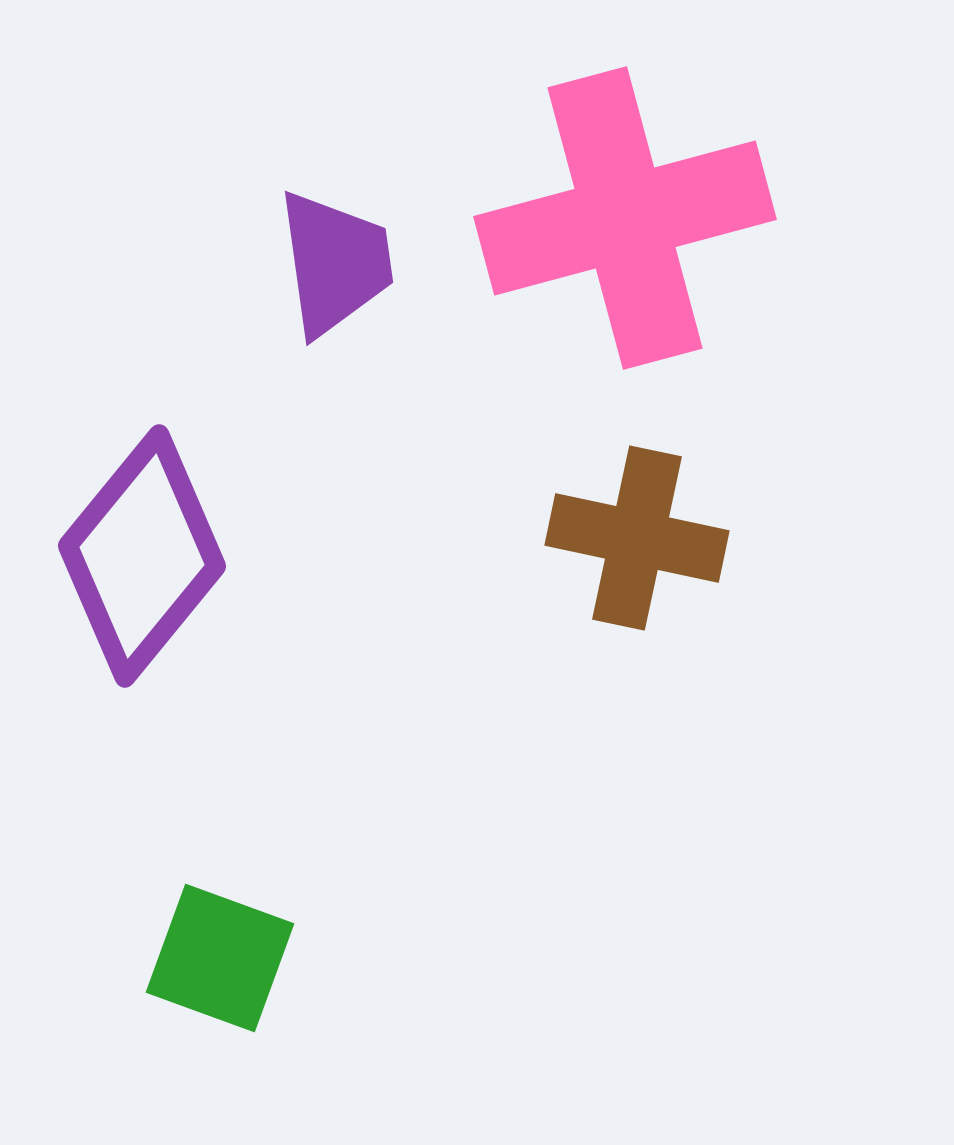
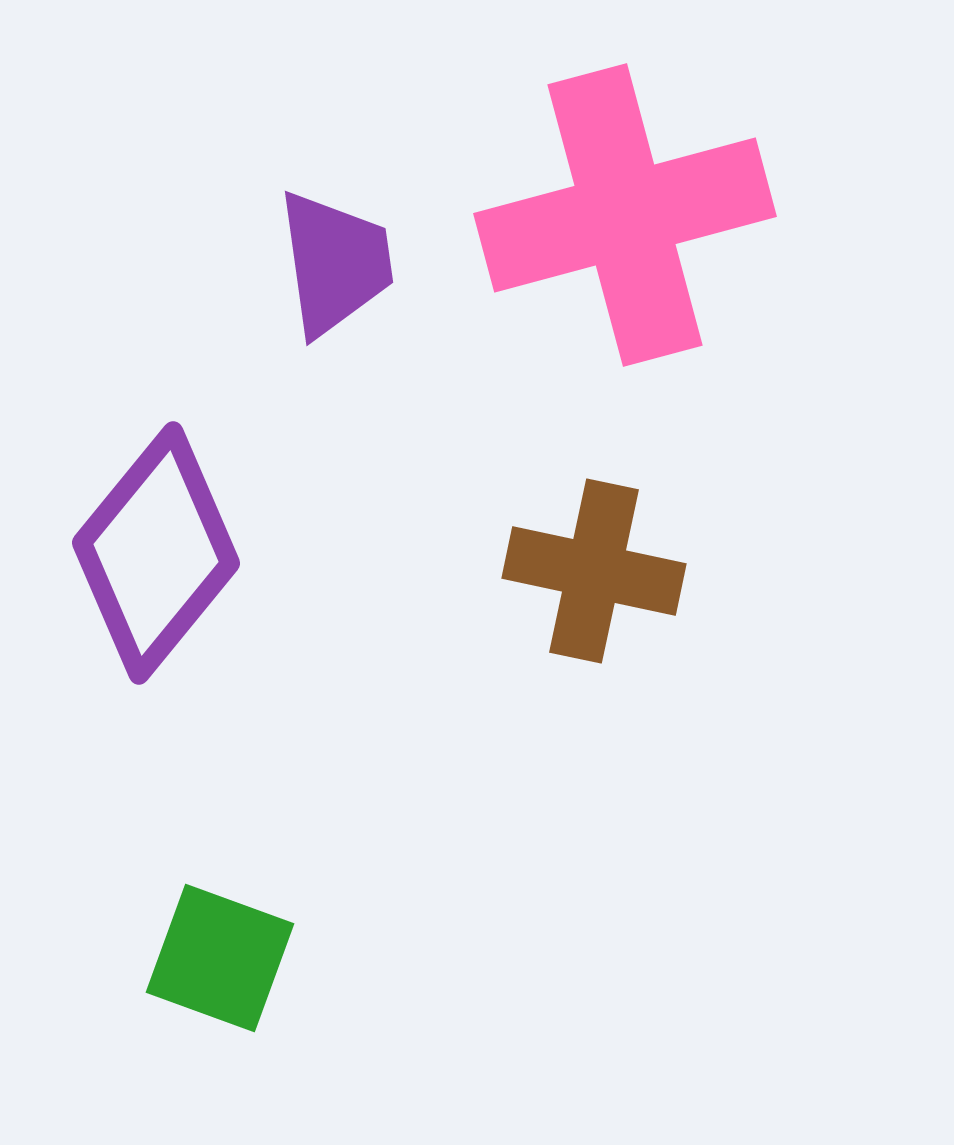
pink cross: moved 3 px up
brown cross: moved 43 px left, 33 px down
purple diamond: moved 14 px right, 3 px up
